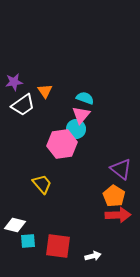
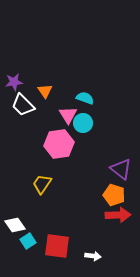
white trapezoid: rotated 80 degrees clockwise
pink triangle: moved 13 px left; rotated 12 degrees counterclockwise
cyan circle: moved 7 px right, 6 px up
pink hexagon: moved 3 px left
yellow trapezoid: rotated 105 degrees counterclockwise
orange pentagon: moved 1 px up; rotated 15 degrees counterclockwise
white diamond: rotated 40 degrees clockwise
cyan square: rotated 28 degrees counterclockwise
red square: moved 1 px left
white arrow: rotated 21 degrees clockwise
